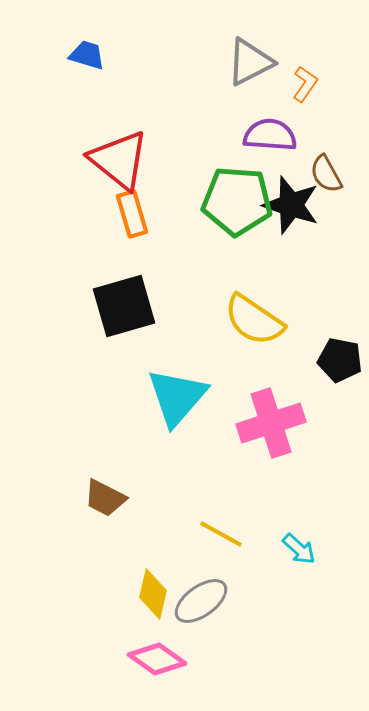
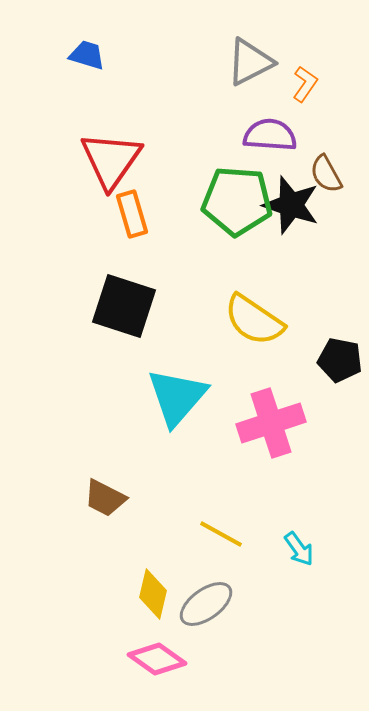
red triangle: moved 8 px left; rotated 26 degrees clockwise
black square: rotated 34 degrees clockwise
cyan arrow: rotated 12 degrees clockwise
gray ellipse: moved 5 px right, 3 px down
